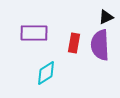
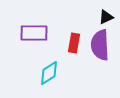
cyan diamond: moved 3 px right
